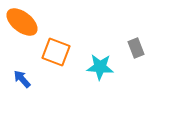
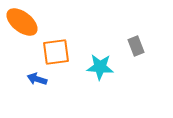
gray rectangle: moved 2 px up
orange square: rotated 28 degrees counterclockwise
blue arrow: moved 15 px right; rotated 30 degrees counterclockwise
